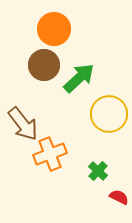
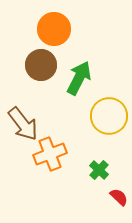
brown circle: moved 3 px left
green arrow: rotated 20 degrees counterclockwise
yellow circle: moved 2 px down
green cross: moved 1 px right, 1 px up
red semicircle: rotated 18 degrees clockwise
